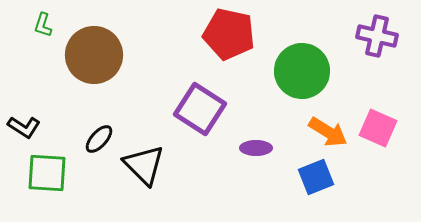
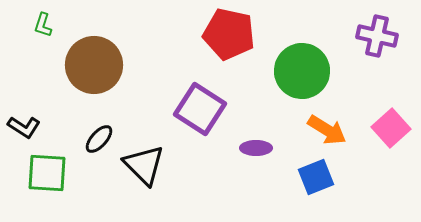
brown circle: moved 10 px down
pink square: moved 13 px right; rotated 24 degrees clockwise
orange arrow: moved 1 px left, 2 px up
